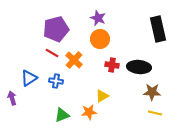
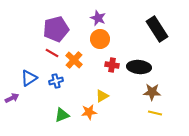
black rectangle: moved 1 px left; rotated 20 degrees counterclockwise
blue cross: rotated 24 degrees counterclockwise
purple arrow: rotated 80 degrees clockwise
